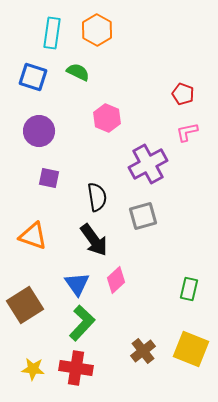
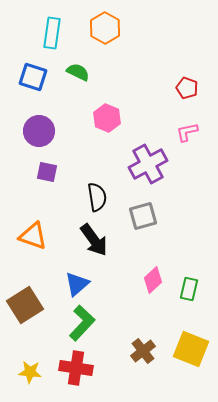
orange hexagon: moved 8 px right, 2 px up
red pentagon: moved 4 px right, 6 px up
purple square: moved 2 px left, 6 px up
pink diamond: moved 37 px right
blue triangle: rotated 24 degrees clockwise
yellow star: moved 3 px left, 3 px down
